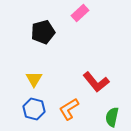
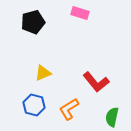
pink rectangle: rotated 60 degrees clockwise
black pentagon: moved 10 px left, 10 px up
yellow triangle: moved 9 px right, 6 px up; rotated 36 degrees clockwise
blue hexagon: moved 4 px up
